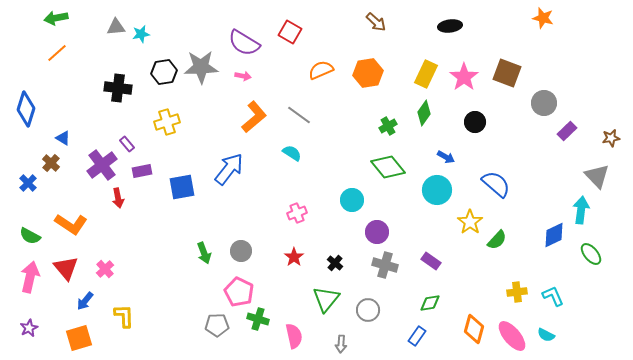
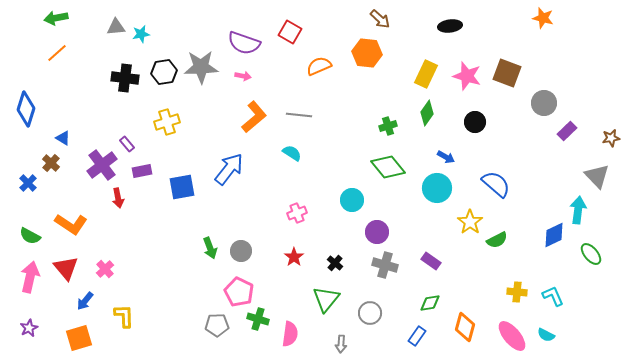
brown arrow at (376, 22): moved 4 px right, 3 px up
purple semicircle at (244, 43): rotated 12 degrees counterclockwise
orange semicircle at (321, 70): moved 2 px left, 4 px up
orange hexagon at (368, 73): moved 1 px left, 20 px up; rotated 16 degrees clockwise
pink star at (464, 77): moved 3 px right, 1 px up; rotated 20 degrees counterclockwise
black cross at (118, 88): moved 7 px right, 10 px up
green diamond at (424, 113): moved 3 px right
gray line at (299, 115): rotated 30 degrees counterclockwise
green cross at (388, 126): rotated 12 degrees clockwise
cyan circle at (437, 190): moved 2 px up
cyan arrow at (581, 210): moved 3 px left
green semicircle at (497, 240): rotated 20 degrees clockwise
green arrow at (204, 253): moved 6 px right, 5 px up
yellow cross at (517, 292): rotated 12 degrees clockwise
gray circle at (368, 310): moved 2 px right, 3 px down
orange diamond at (474, 329): moved 9 px left, 2 px up
pink semicircle at (294, 336): moved 4 px left, 2 px up; rotated 20 degrees clockwise
